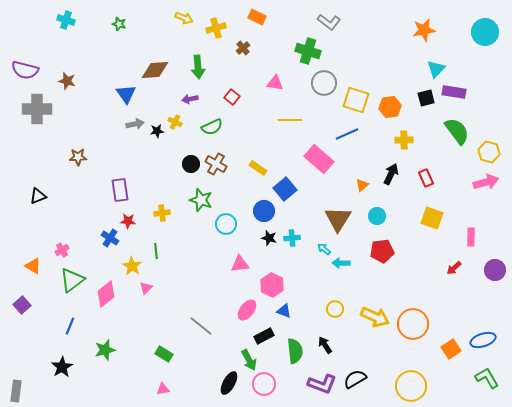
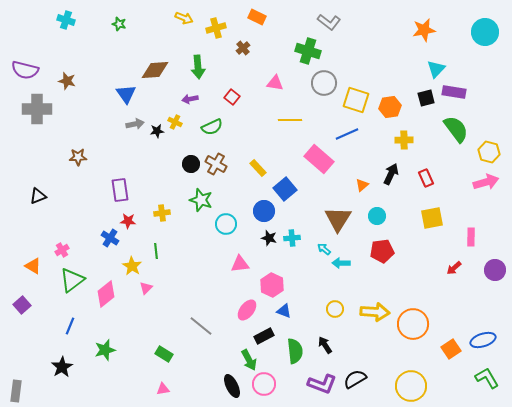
green semicircle at (457, 131): moved 1 px left, 2 px up
yellow rectangle at (258, 168): rotated 12 degrees clockwise
yellow square at (432, 218): rotated 30 degrees counterclockwise
yellow arrow at (375, 317): moved 5 px up; rotated 20 degrees counterclockwise
black ellipse at (229, 383): moved 3 px right, 3 px down; rotated 55 degrees counterclockwise
